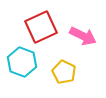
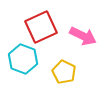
cyan hexagon: moved 1 px right, 3 px up
